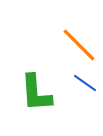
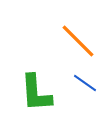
orange line: moved 1 px left, 4 px up
